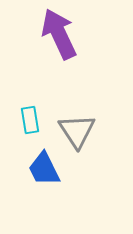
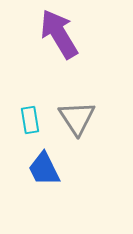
purple arrow: rotated 6 degrees counterclockwise
gray triangle: moved 13 px up
